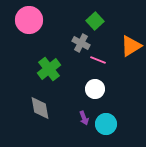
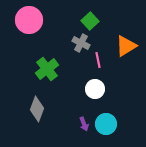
green square: moved 5 px left
orange triangle: moved 5 px left
pink line: rotated 56 degrees clockwise
green cross: moved 2 px left
gray diamond: moved 3 px left, 1 px down; rotated 30 degrees clockwise
purple arrow: moved 6 px down
